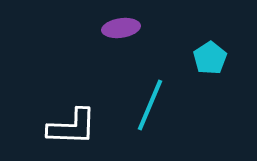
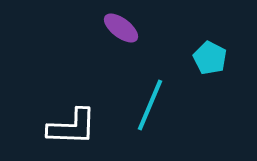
purple ellipse: rotated 45 degrees clockwise
cyan pentagon: rotated 12 degrees counterclockwise
